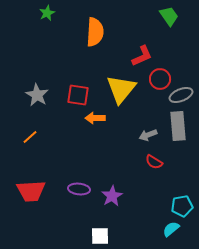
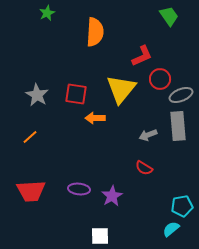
red square: moved 2 px left, 1 px up
red semicircle: moved 10 px left, 6 px down
